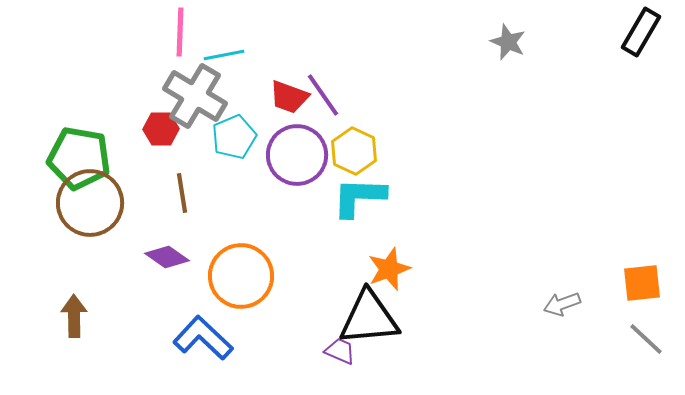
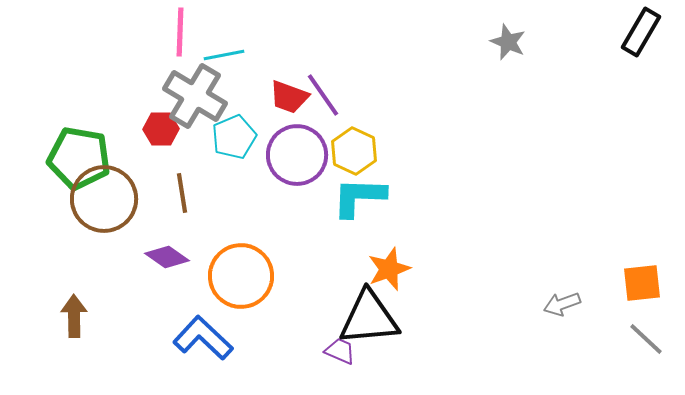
brown circle: moved 14 px right, 4 px up
